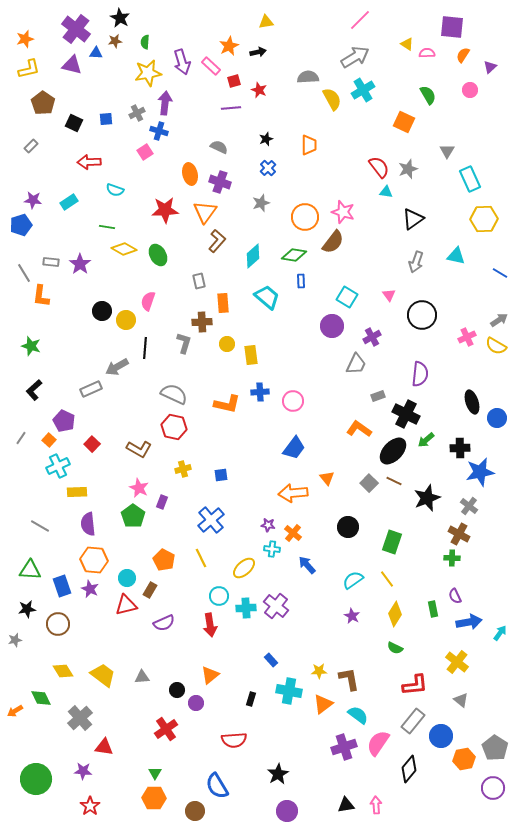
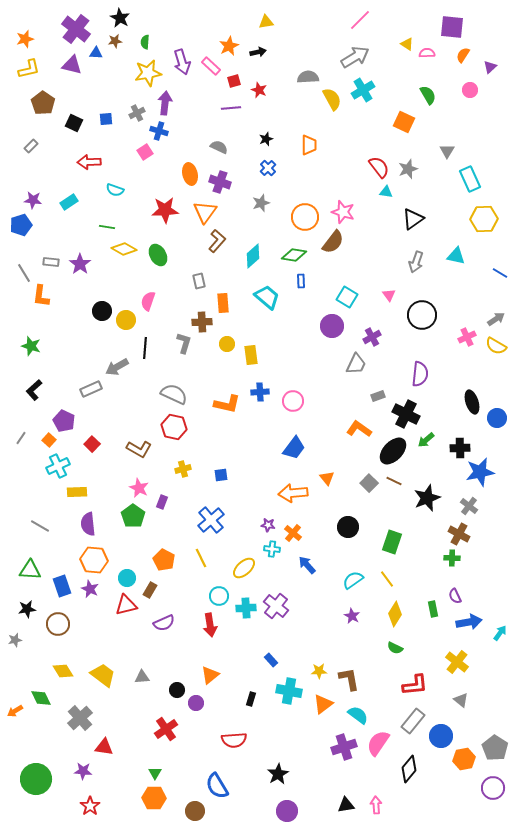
gray arrow at (499, 320): moved 3 px left, 1 px up
